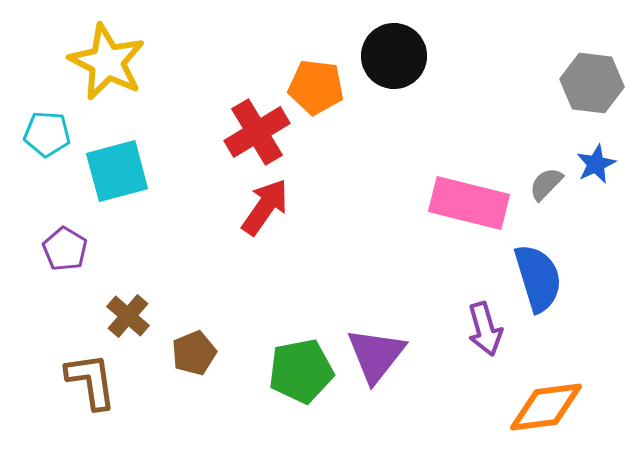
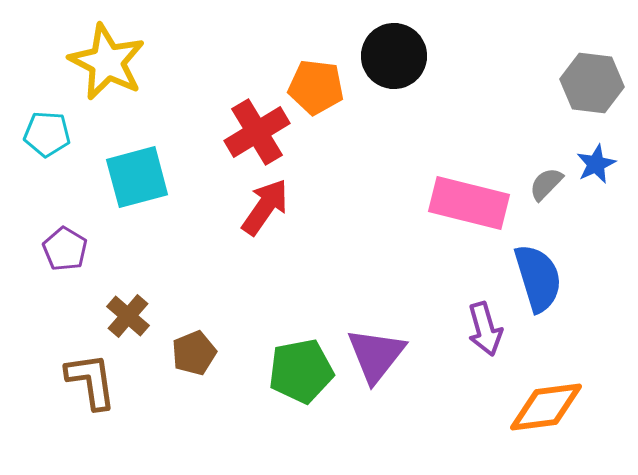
cyan square: moved 20 px right, 6 px down
